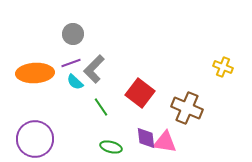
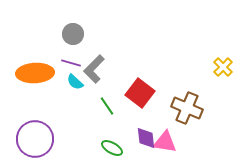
purple line: rotated 36 degrees clockwise
yellow cross: rotated 24 degrees clockwise
green line: moved 6 px right, 1 px up
green ellipse: moved 1 px right, 1 px down; rotated 15 degrees clockwise
